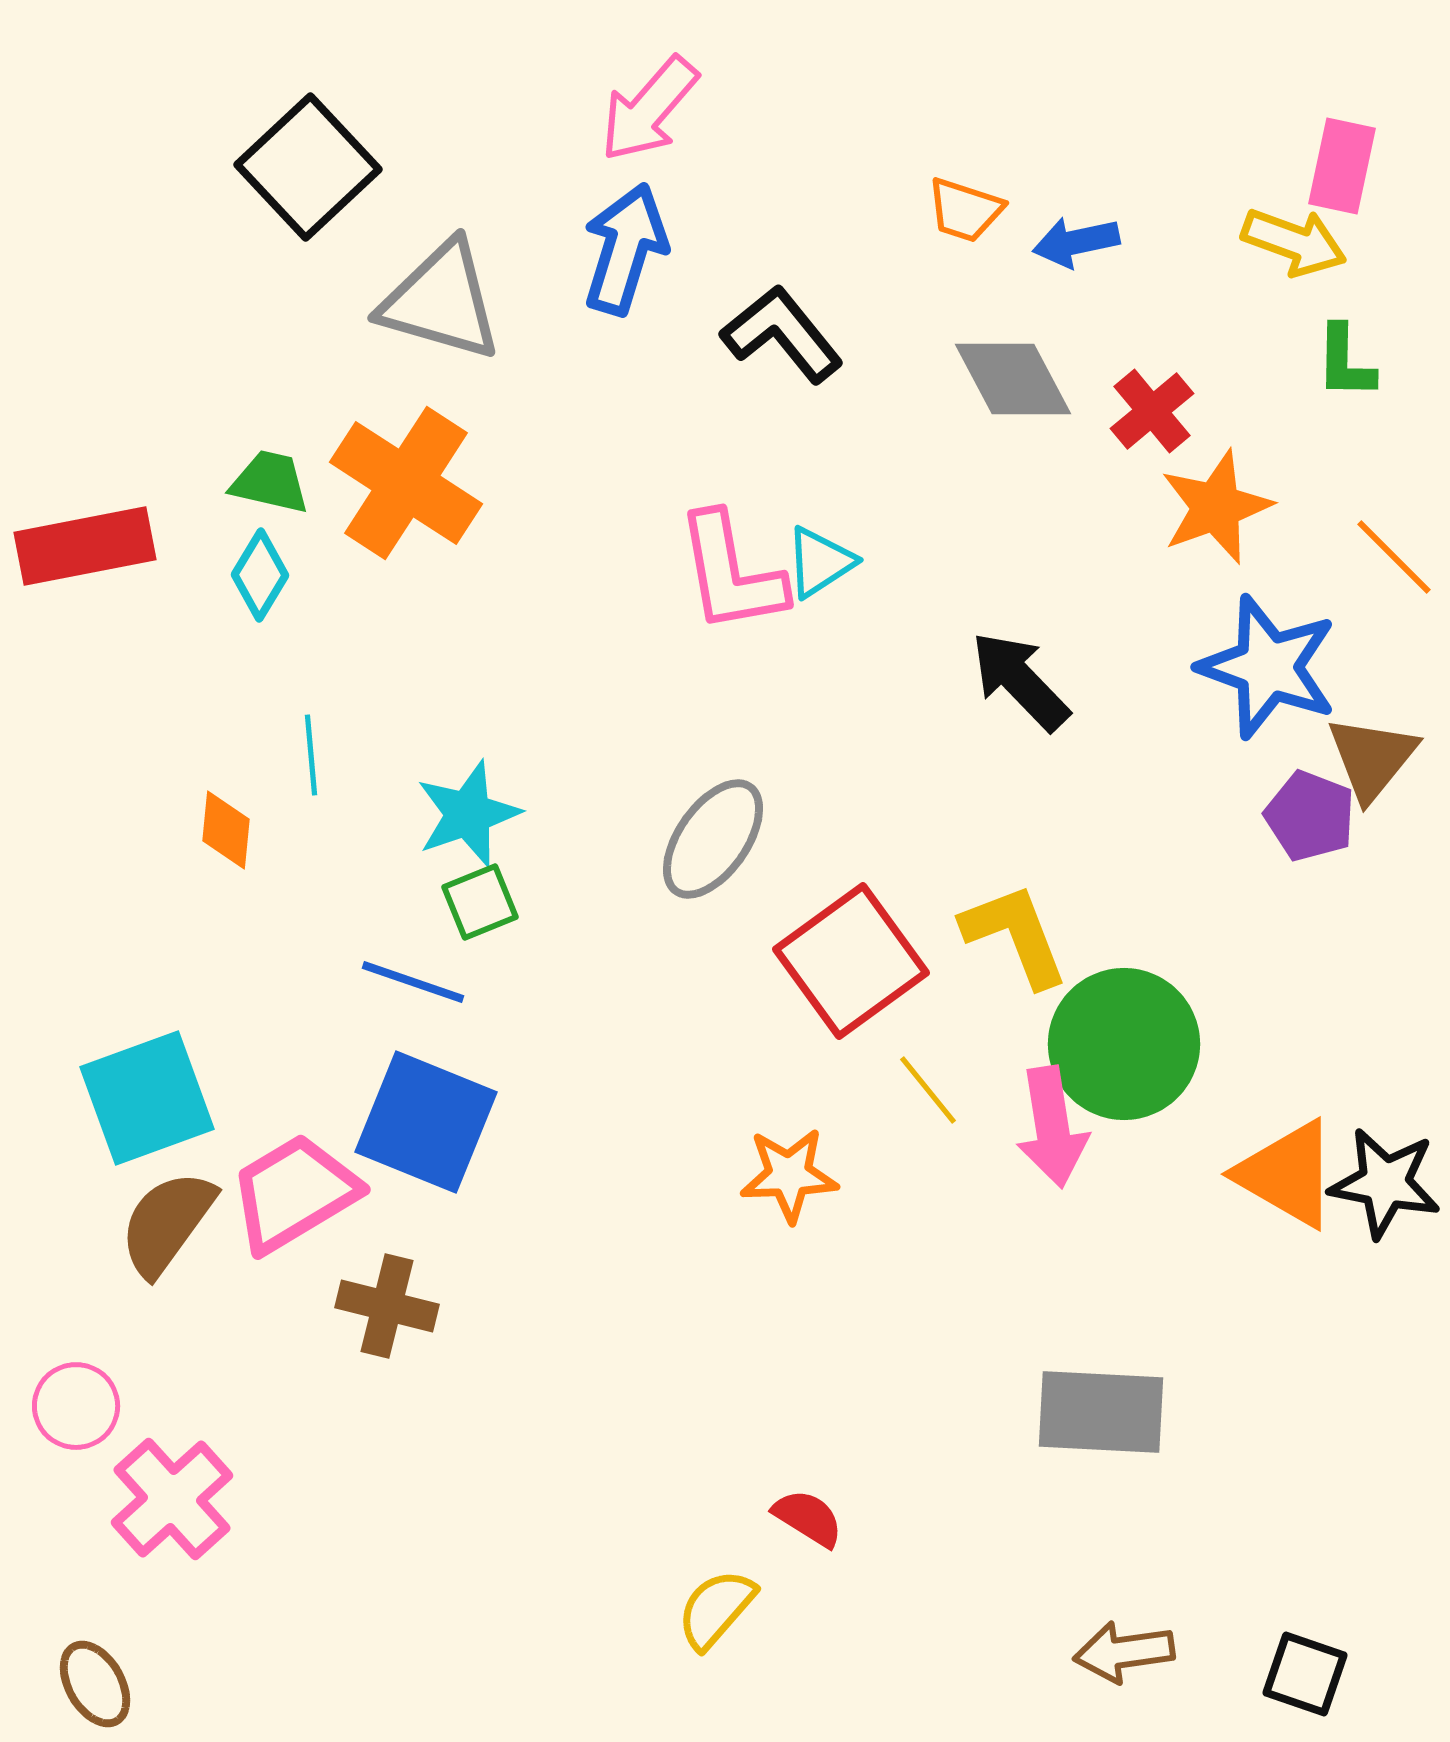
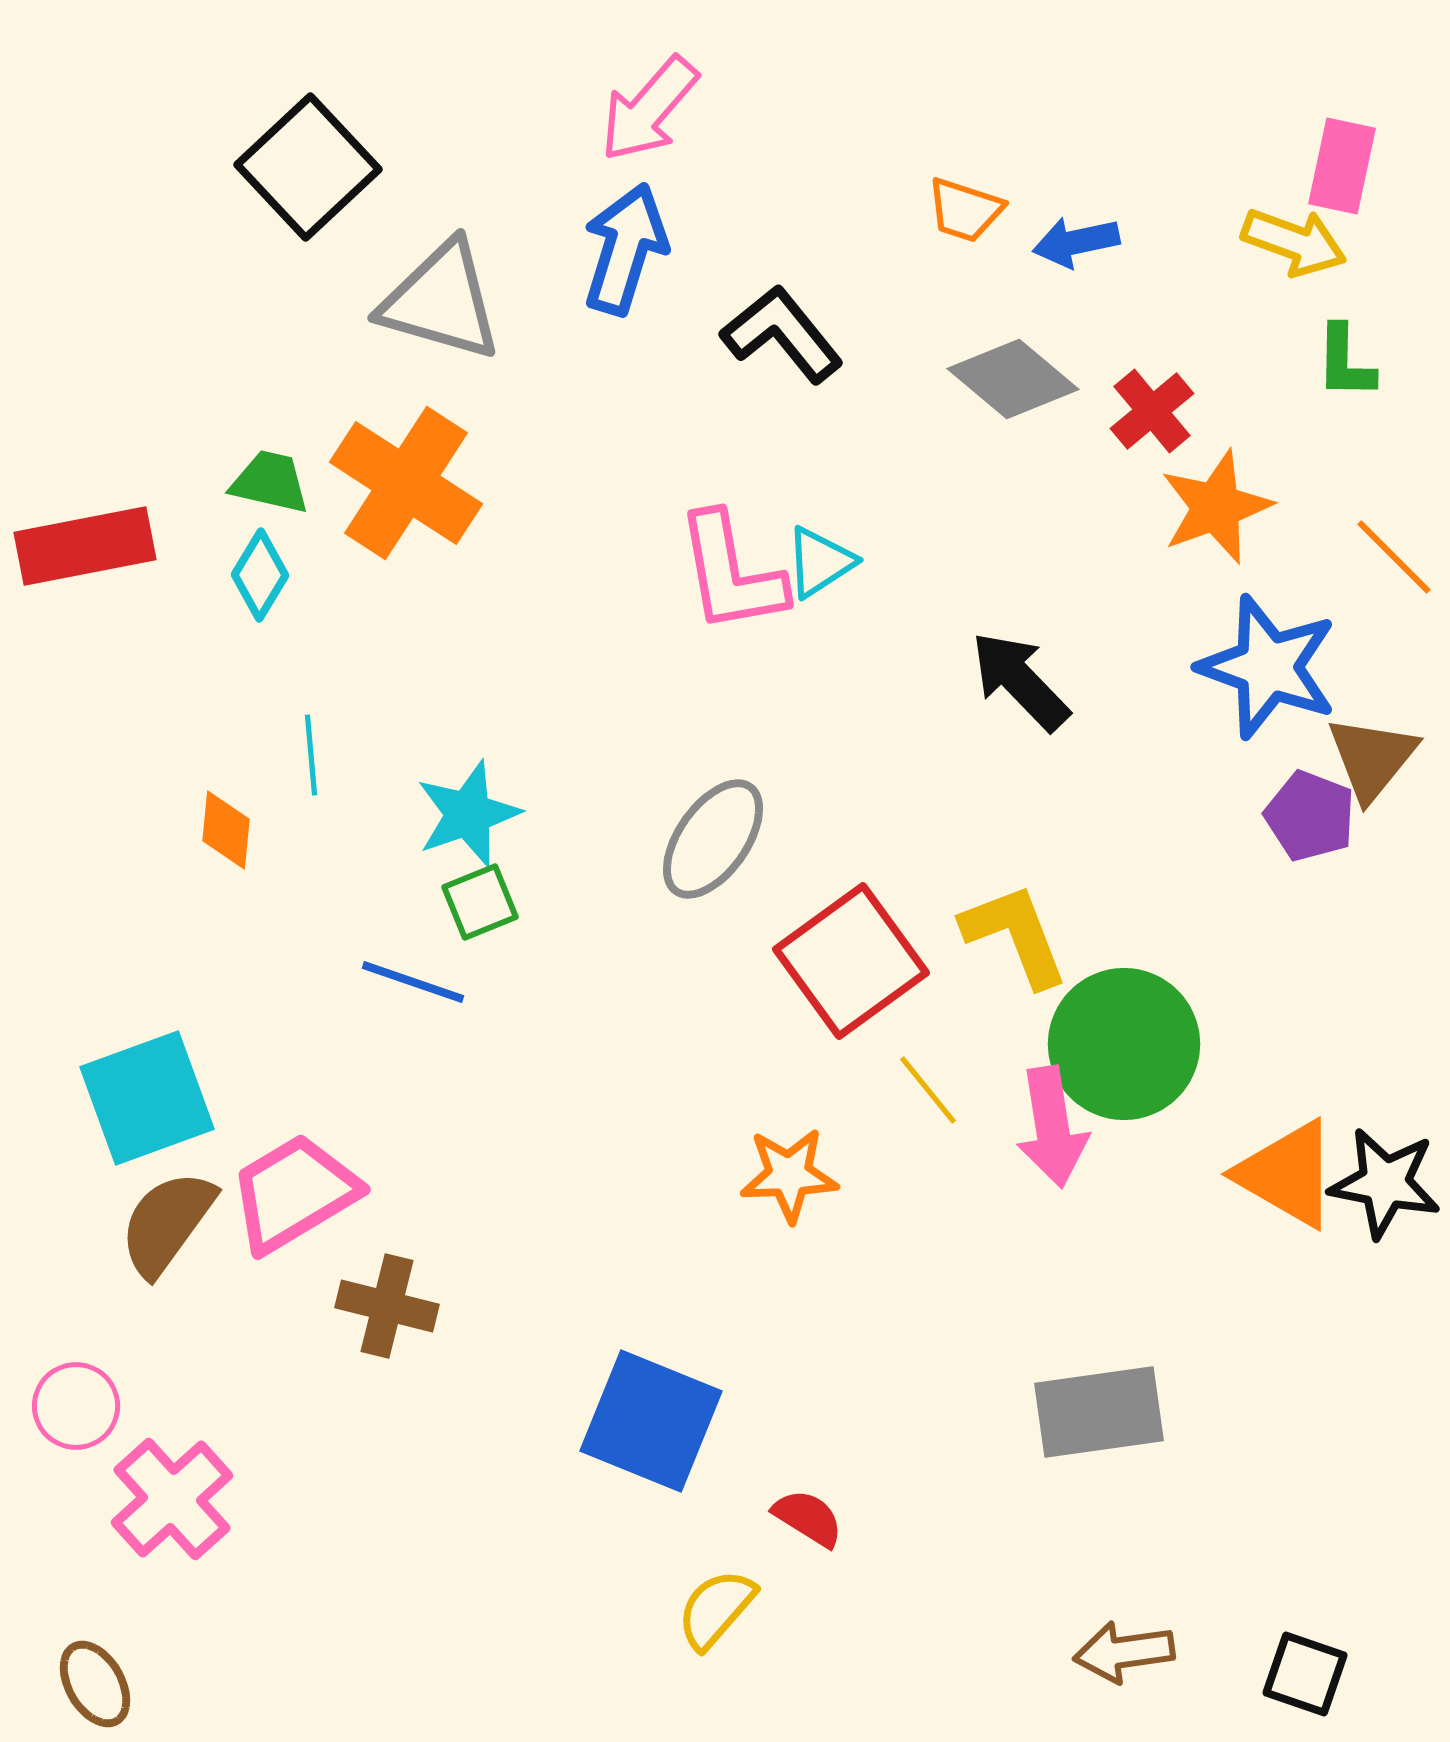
gray diamond at (1013, 379): rotated 22 degrees counterclockwise
blue square at (426, 1122): moved 225 px right, 299 px down
gray rectangle at (1101, 1412): moved 2 px left; rotated 11 degrees counterclockwise
